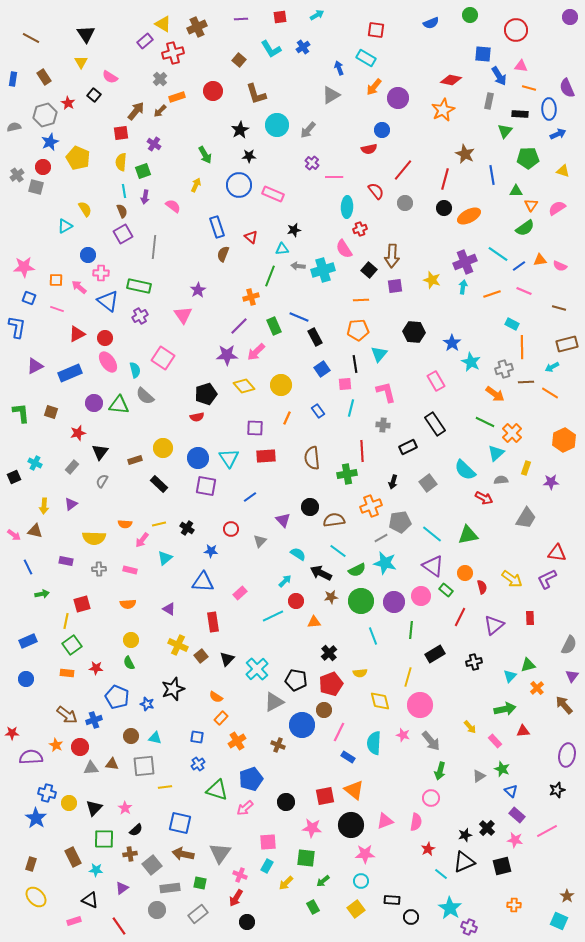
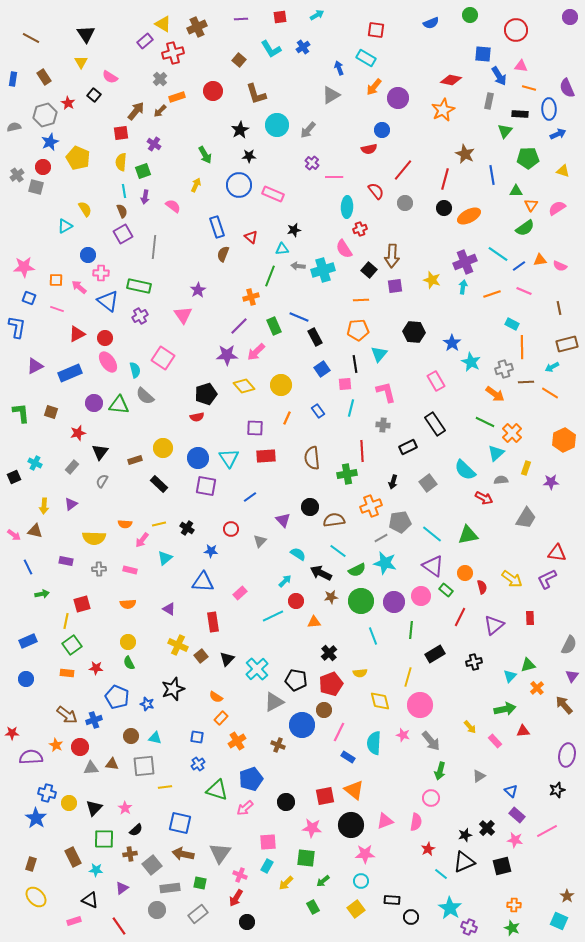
brown line at (559, 308): rotated 64 degrees clockwise
yellow circle at (131, 640): moved 3 px left, 2 px down
green star at (502, 769): moved 10 px right, 159 px down
